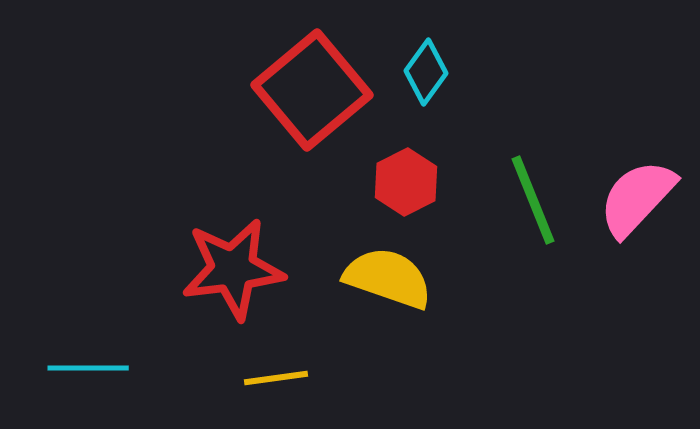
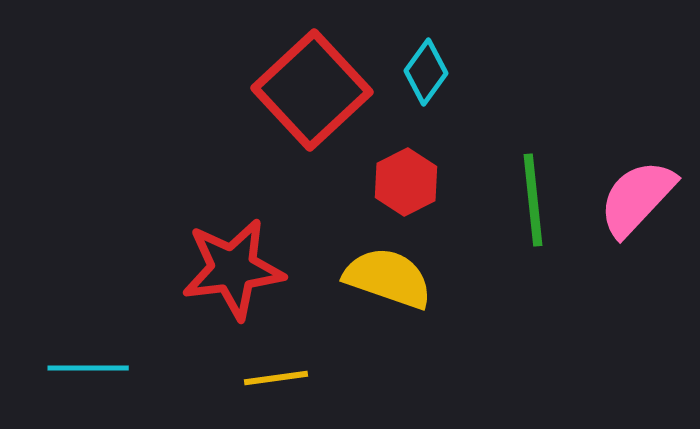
red square: rotated 3 degrees counterclockwise
green line: rotated 16 degrees clockwise
